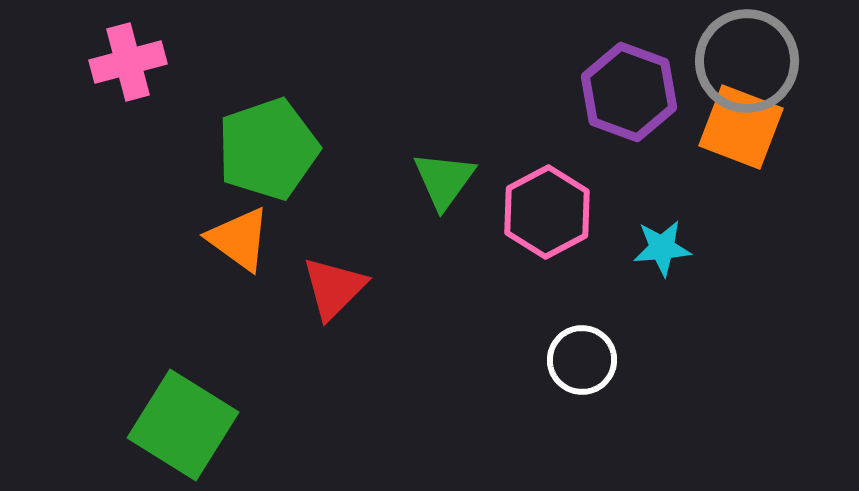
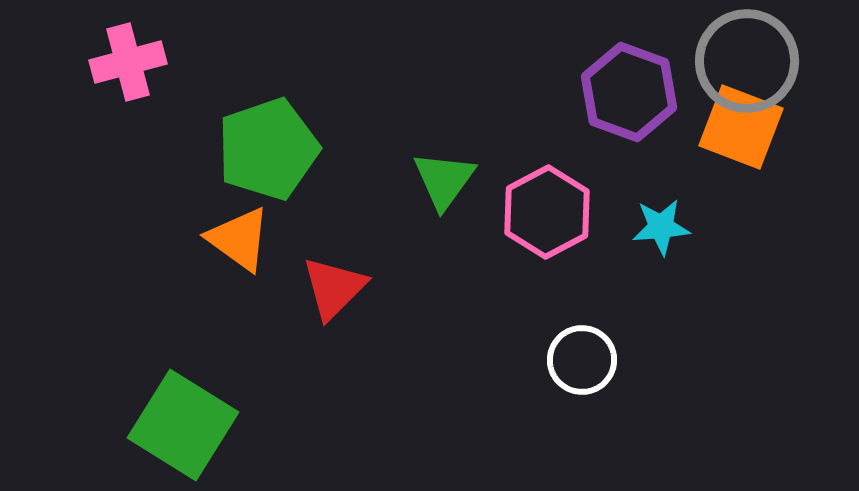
cyan star: moved 1 px left, 21 px up
